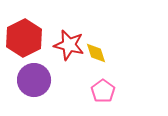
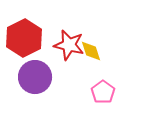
yellow diamond: moved 5 px left, 2 px up
purple circle: moved 1 px right, 3 px up
pink pentagon: moved 1 px down
